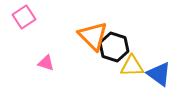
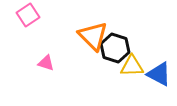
pink square: moved 4 px right, 2 px up
black hexagon: moved 1 px right, 1 px down
blue triangle: rotated 8 degrees counterclockwise
